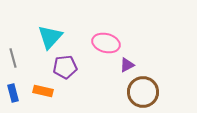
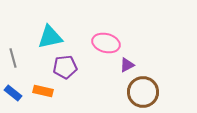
cyan triangle: rotated 36 degrees clockwise
blue rectangle: rotated 36 degrees counterclockwise
